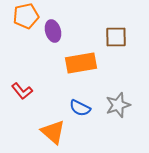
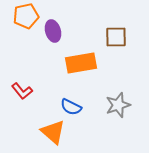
blue semicircle: moved 9 px left, 1 px up
